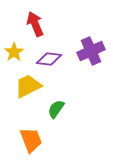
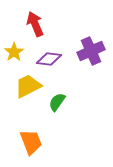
green semicircle: moved 1 px right, 7 px up
orange trapezoid: moved 2 px down
